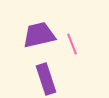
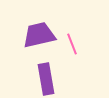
purple rectangle: rotated 8 degrees clockwise
